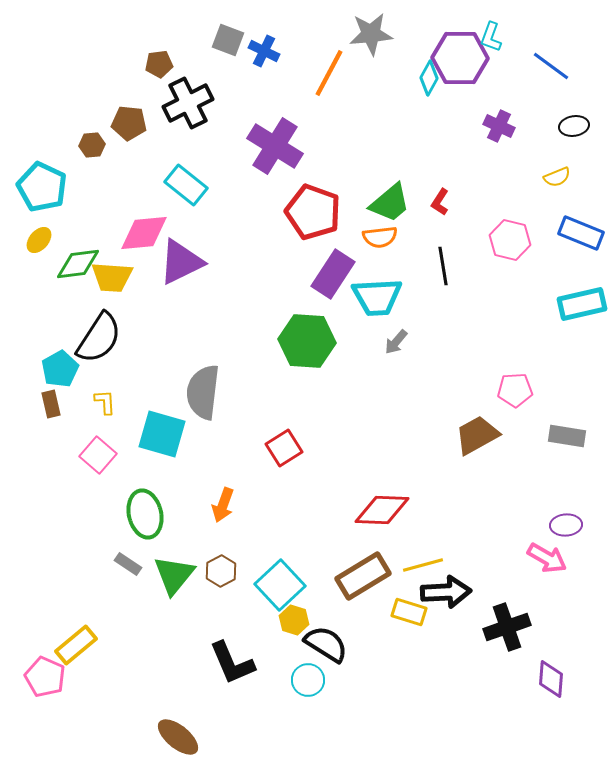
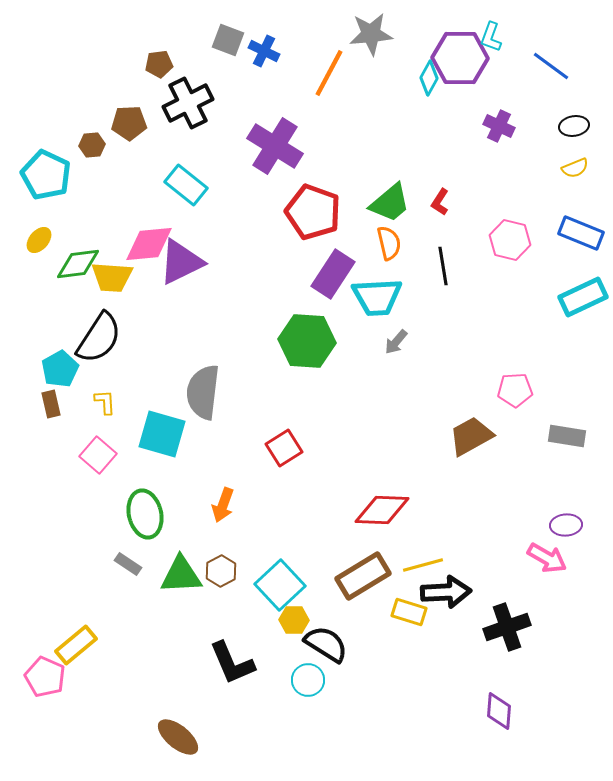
brown pentagon at (129, 123): rotated 8 degrees counterclockwise
yellow semicircle at (557, 177): moved 18 px right, 9 px up
cyan pentagon at (42, 187): moved 4 px right, 12 px up
pink diamond at (144, 233): moved 5 px right, 11 px down
orange semicircle at (380, 237): moved 9 px right, 6 px down; rotated 96 degrees counterclockwise
cyan rectangle at (582, 304): moved 1 px right, 7 px up; rotated 12 degrees counterclockwise
brown trapezoid at (477, 435): moved 6 px left, 1 px down
green triangle at (174, 575): moved 7 px right; rotated 48 degrees clockwise
yellow hexagon at (294, 620): rotated 16 degrees counterclockwise
purple diamond at (551, 679): moved 52 px left, 32 px down
